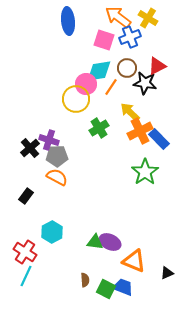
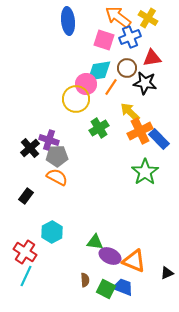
red triangle: moved 5 px left, 8 px up; rotated 18 degrees clockwise
purple ellipse: moved 14 px down
